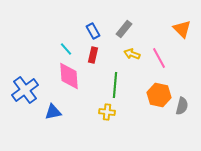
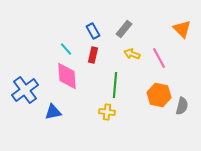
pink diamond: moved 2 px left
